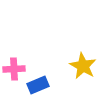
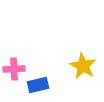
blue rectangle: rotated 10 degrees clockwise
